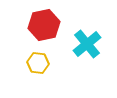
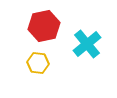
red hexagon: moved 1 px down
